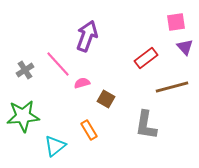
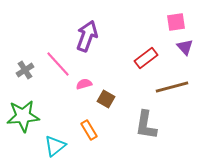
pink semicircle: moved 2 px right, 1 px down
